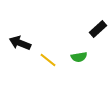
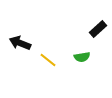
green semicircle: moved 3 px right
